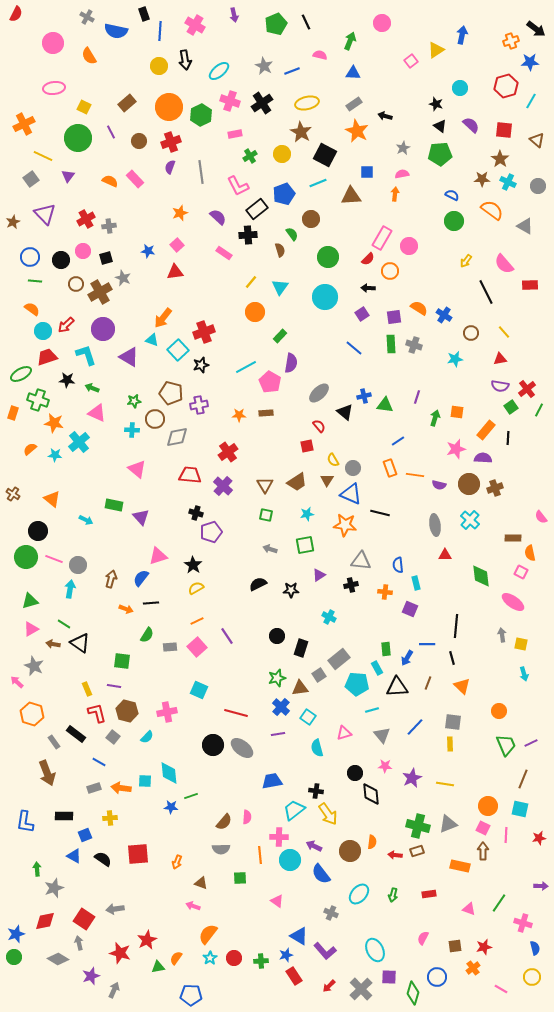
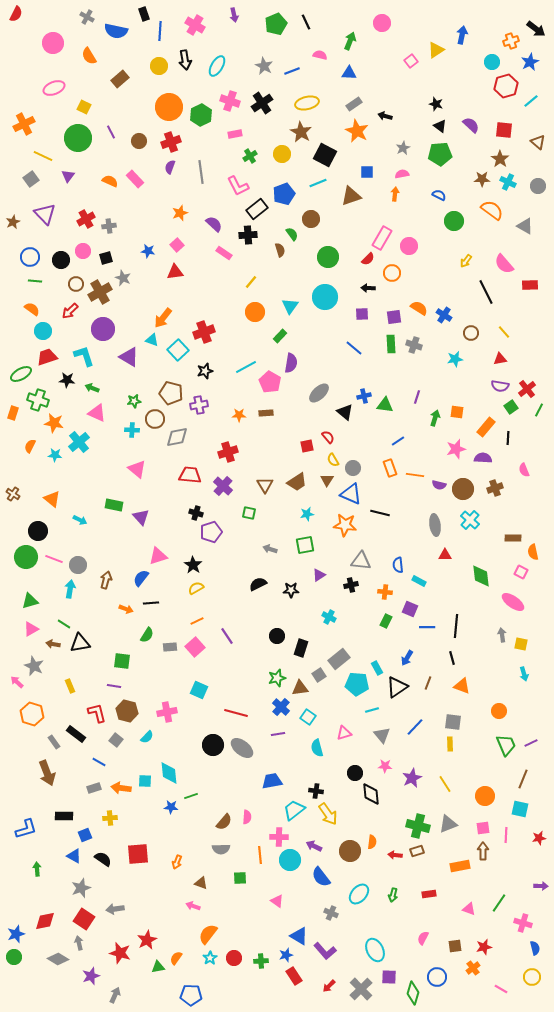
blue star at (530, 62): rotated 24 degrees counterclockwise
cyan ellipse at (219, 71): moved 2 px left, 5 px up; rotated 20 degrees counterclockwise
blue triangle at (353, 73): moved 4 px left
pink ellipse at (54, 88): rotated 15 degrees counterclockwise
cyan circle at (460, 88): moved 32 px right, 26 px up
cyan line at (531, 101): rotated 21 degrees clockwise
brown rectangle at (127, 103): moved 7 px left, 24 px up
brown triangle at (537, 140): moved 1 px right, 2 px down
blue semicircle at (452, 195): moved 13 px left
brown triangle at (351, 196): rotated 15 degrees counterclockwise
purple semicircle at (218, 217): moved 4 px left, 7 px down
orange circle at (390, 271): moved 2 px right, 2 px down
cyan triangle at (280, 287): moved 10 px right, 19 px down
purple square at (362, 314): rotated 32 degrees clockwise
red arrow at (66, 325): moved 4 px right, 14 px up
cyan L-shape at (86, 355): moved 2 px left, 1 px down
black star at (201, 365): moved 4 px right, 6 px down
red semicircle at (319, 426): moved 9 px right, 11 px down
orange rectangle at (486, 430): moved 3 px up
orange semicircle at (30, 449): moved 3 px up; rotated 24 degrees counterclockwise
red cross at (228, 452): rotated 18 degrees clockwise
brown circle at (469, 484): moved 6 px left, 5 px down
green square at (266, 515): moved 17 px left, 2 px up
pink semicircle at (541, 517): moved 17 px left, 47 px up; rotated 16 degrees clockwise
cyan arrow at (86, 520): moved 6 px left
orange semicircle at (530, 553): moved 3 px right, 1 px up
brown arrow at (111, 579): moved 5 px left, 1 px down
cyan rectangle at (416, 583): moved 3 px right, 2 px up; rotated 48 degrees counterclockwise
black triangle at (80, 643): rotated 45 degrees counterclockwise
blue line at (427, 644): moved 17 px up
pink square at (197, 647): moved 2 px left
green rectangle at (386, 649): moved 28 px up; rotated 32 degrees clockwise
orange triangle at (462, 686): rotated 24 degrees counterclockwise
black triangle at (397, 687): rotated 30 degrees counterclockwise
yellow rectangle at (87, 689): moved 17 px left, 3 px up
gray square at (113, 737): moved 3 px right, 3 px down
yellow line at (445, 784): rotated 48 degrees clockwise
orange circle at (488, 806): moved 3 px left, 10 px up
blue L-shape at (25, 822): moved 1 px right, 7 px down; rotated 115 degrees counterclockwise
pink square at (483, 828): rotated 32 degrees counterclockwise
orange rectangle at (460, 866): rotated 24 degrees counterclockwise
blue semicircle at (321, 874): moved 3 px down
gray star at (54, 888): moved 27 px right
gray arrow at (114, 990): moved 1 px right, 5 px down
